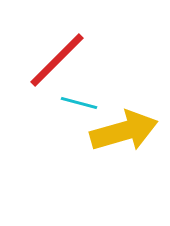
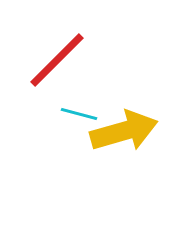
cyan line: moved 11 px down
